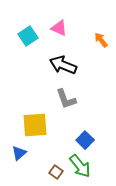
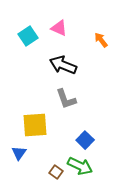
blue triangle: rotated 14 degrees counterclockwise
green arrow: rotated 25 degrees counterclockwise
